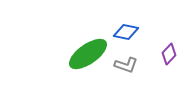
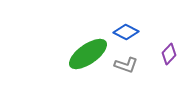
blue diamond: rotated 15 degrees clockwise
